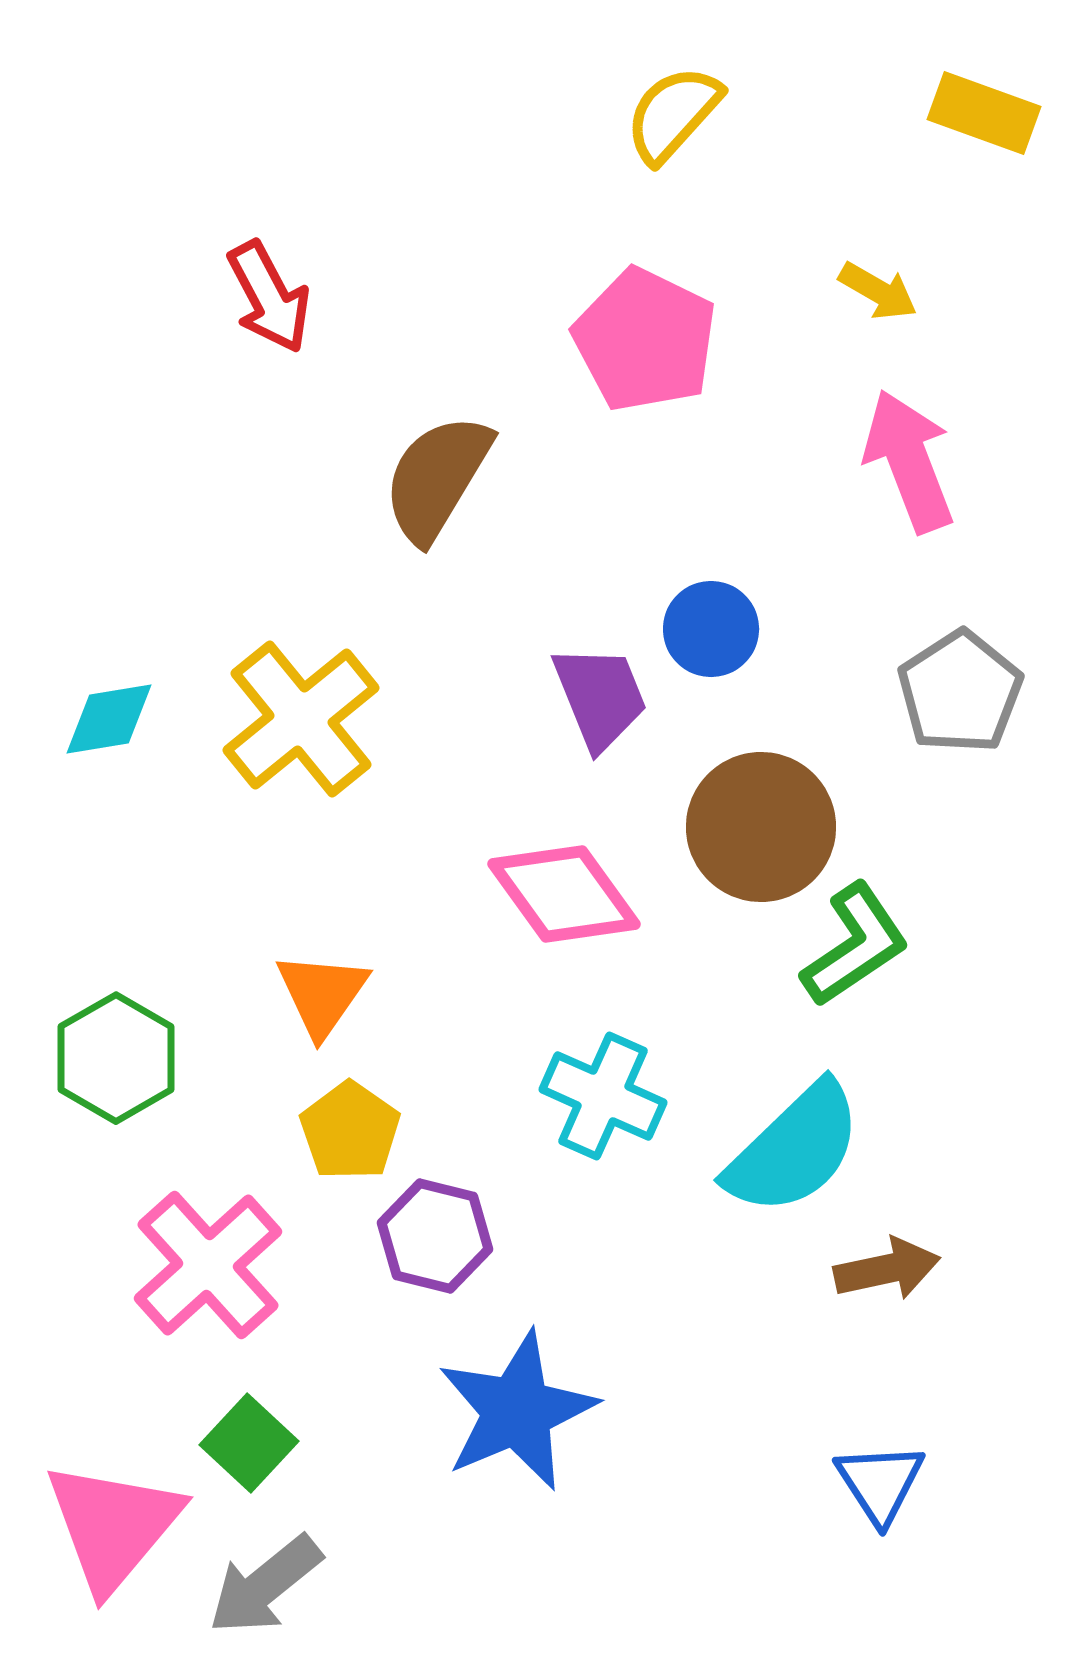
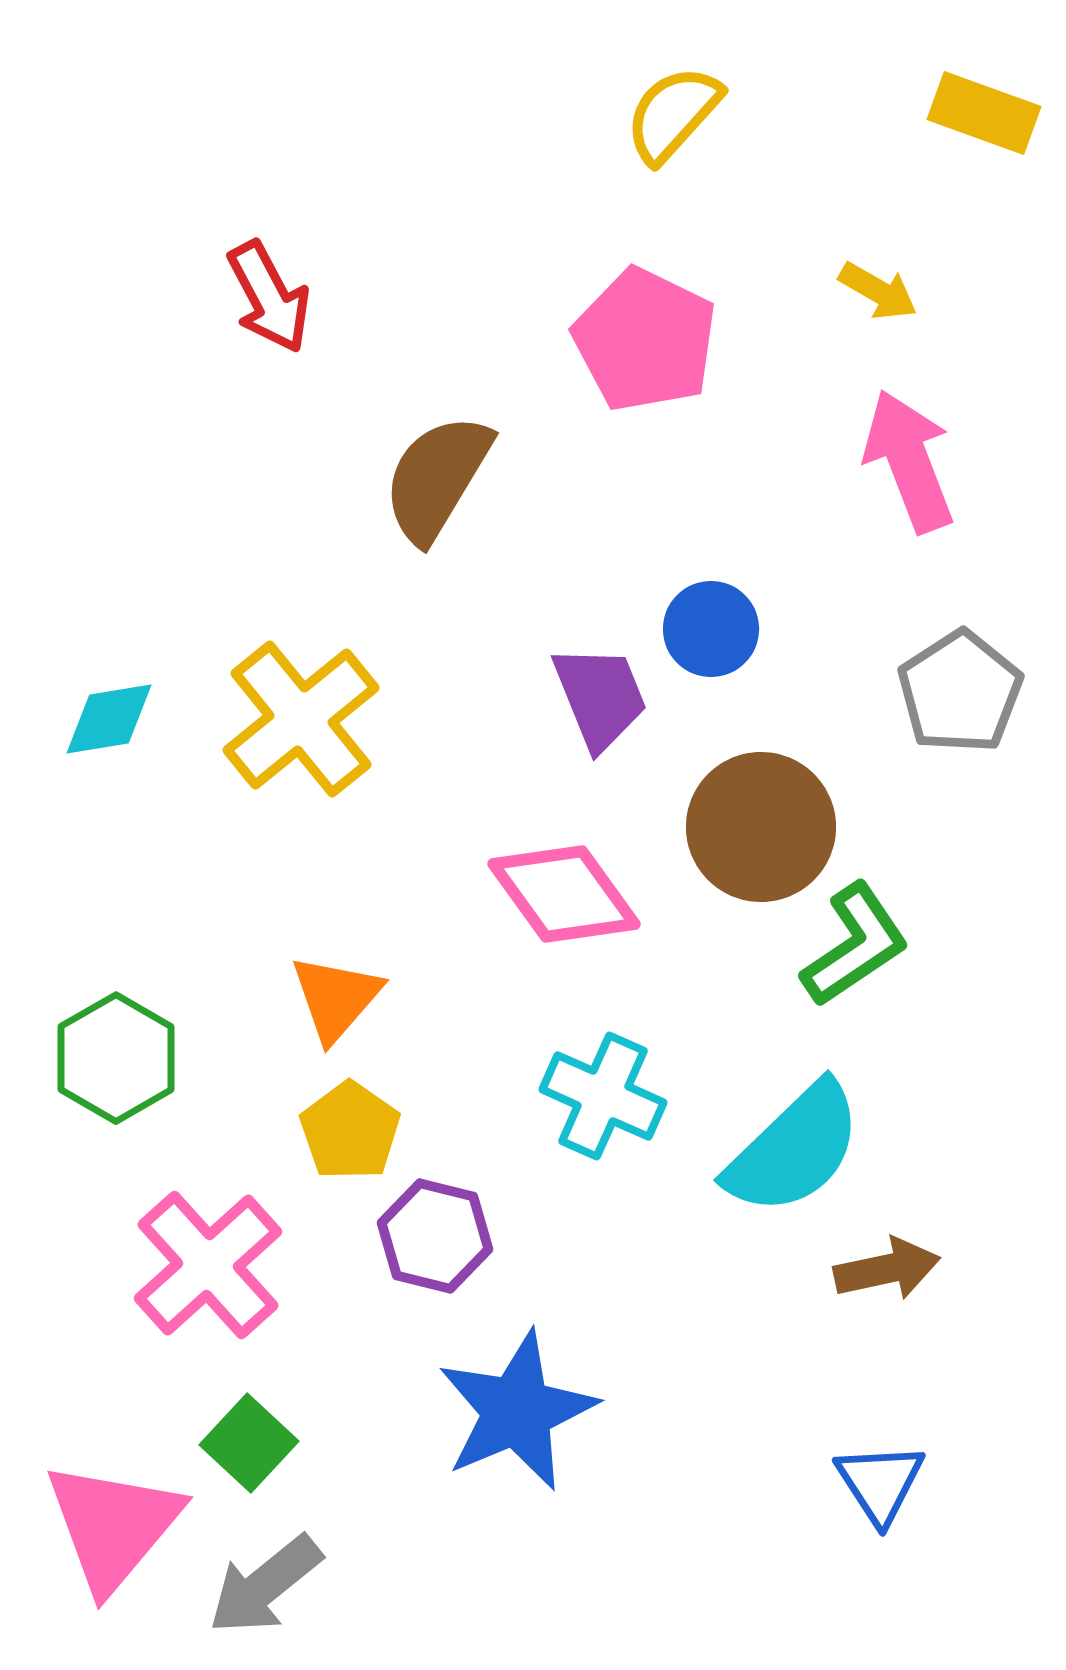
orange triangle: moved 14 px right, 4 px down; rotated 6 degrees clockwise
